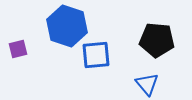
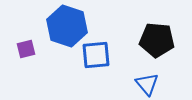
purple square: moved 8 px right
